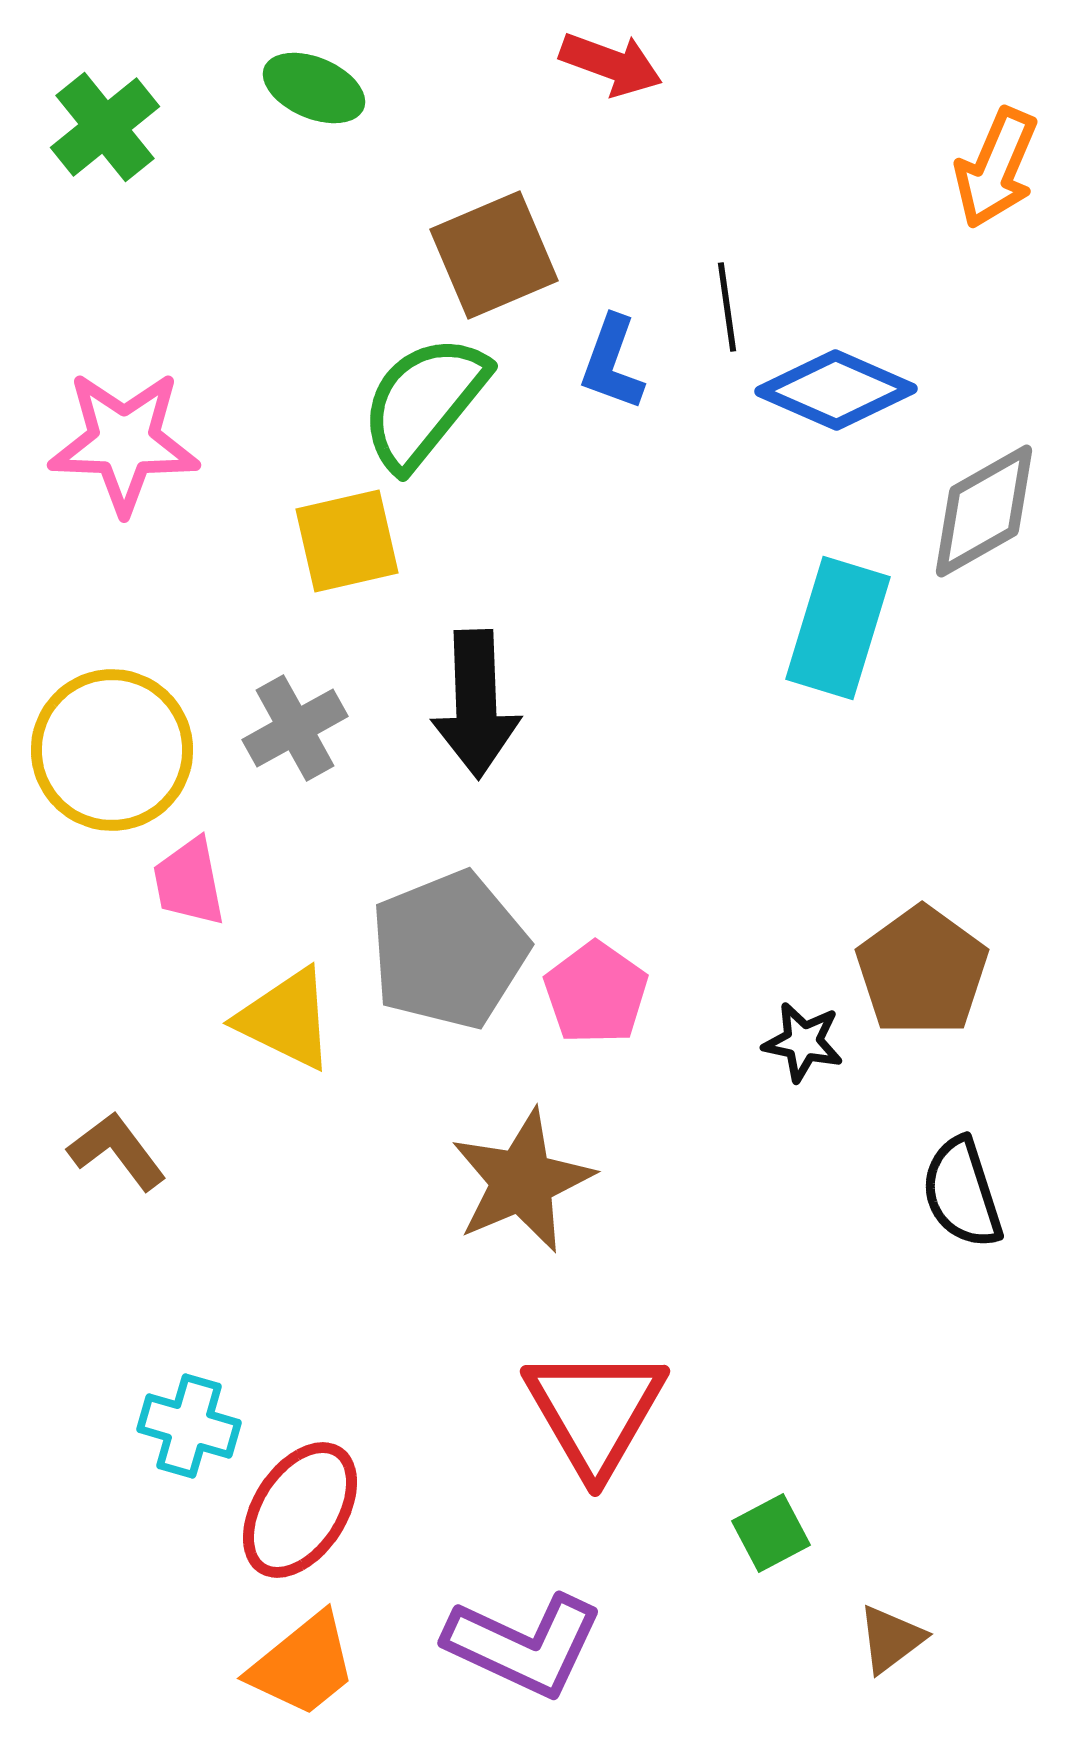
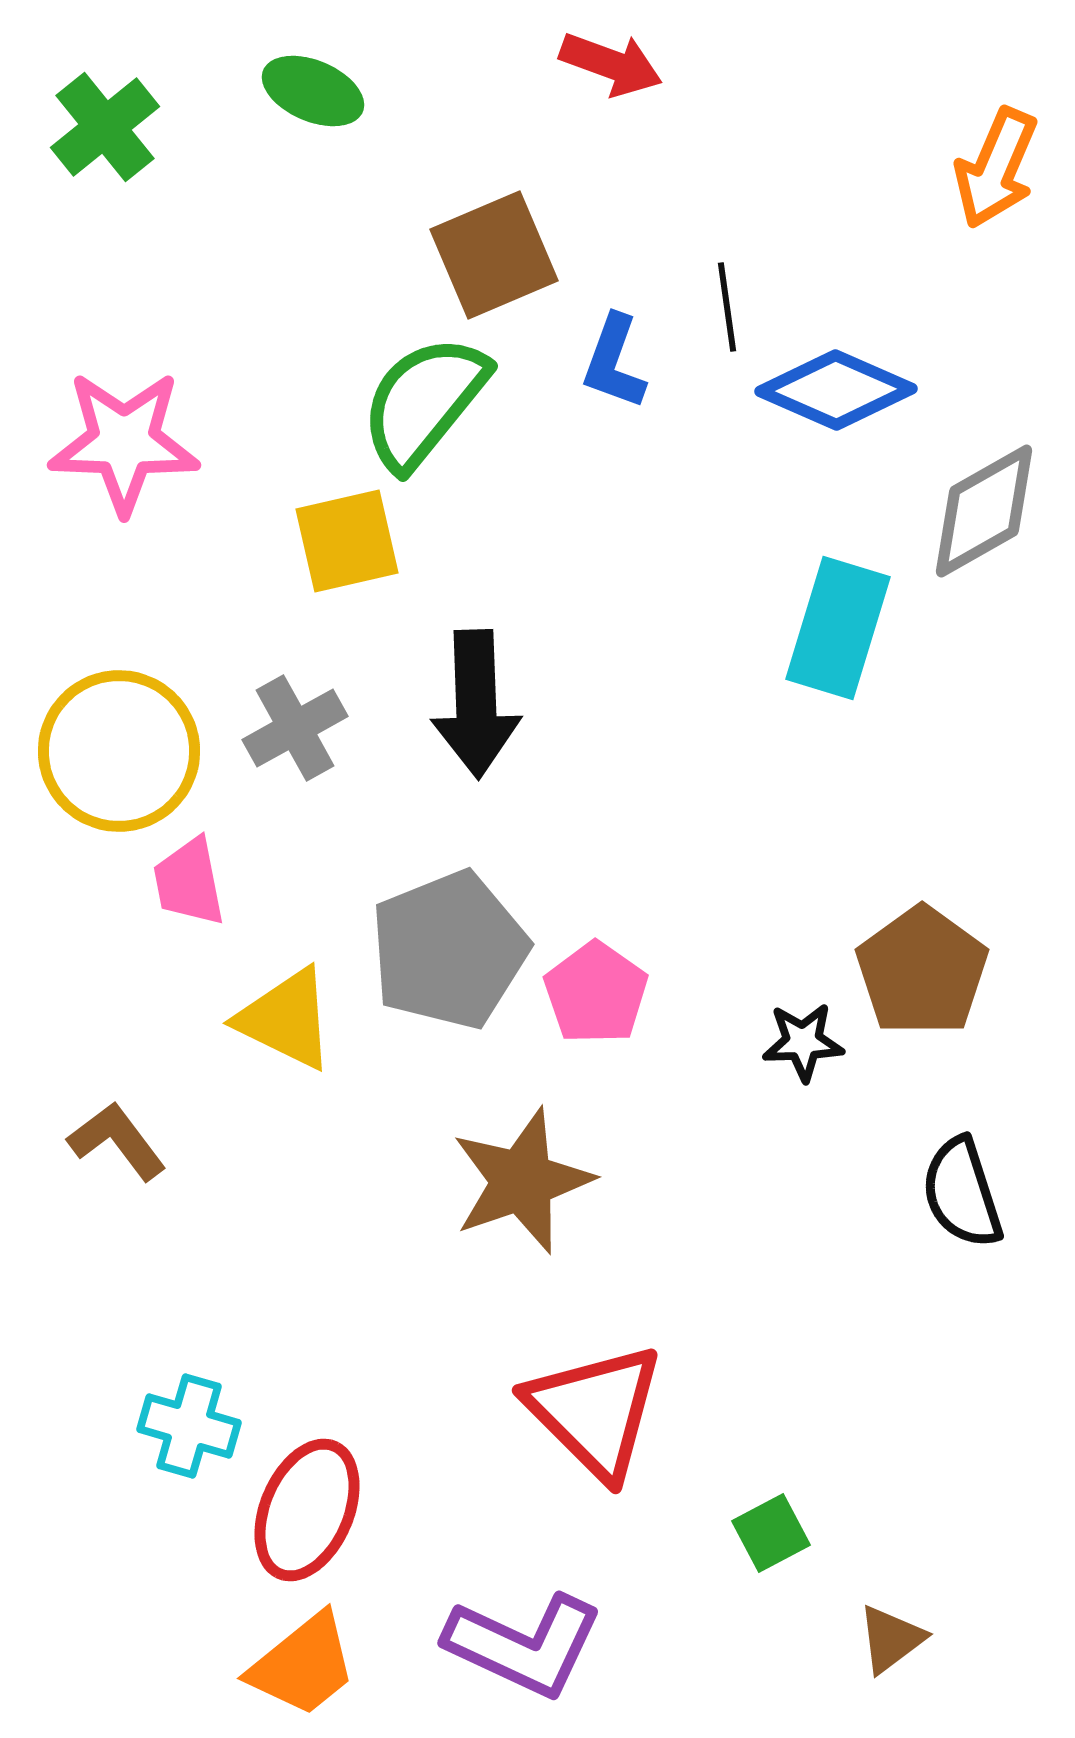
green ellipse: moved 1 px left, 3 px down
blue L-shape: moved 2 px right, 1 px up
yellow circle: moved 7 px right, 1 px down
black star: rotated 14 degrees counterclockwise
brown L-shape: moved 10 px up
brown star: rotated 4 degrees clockwise
red triangle: rotated 15 degrees counterclockwise
red ellipse: moved 7 px right; rotated 10 degrees counterclockwise
